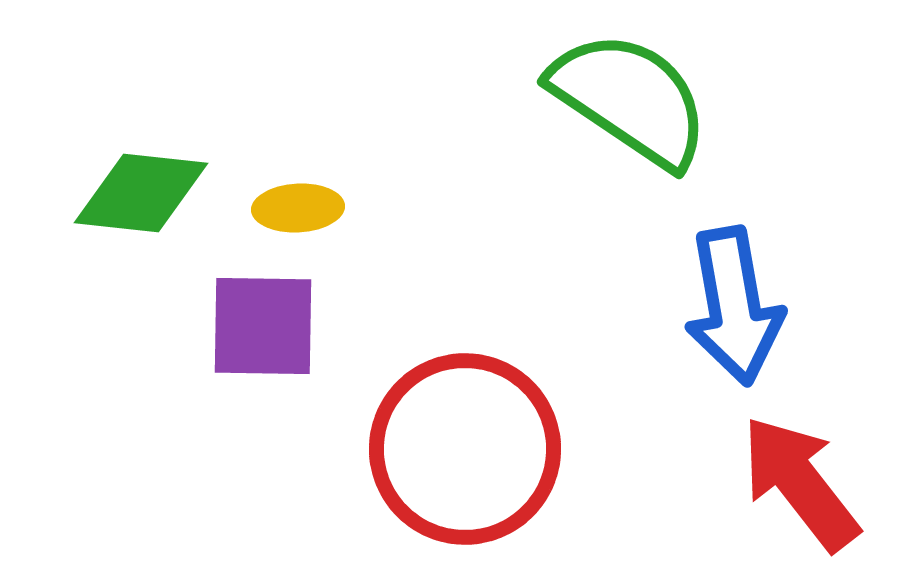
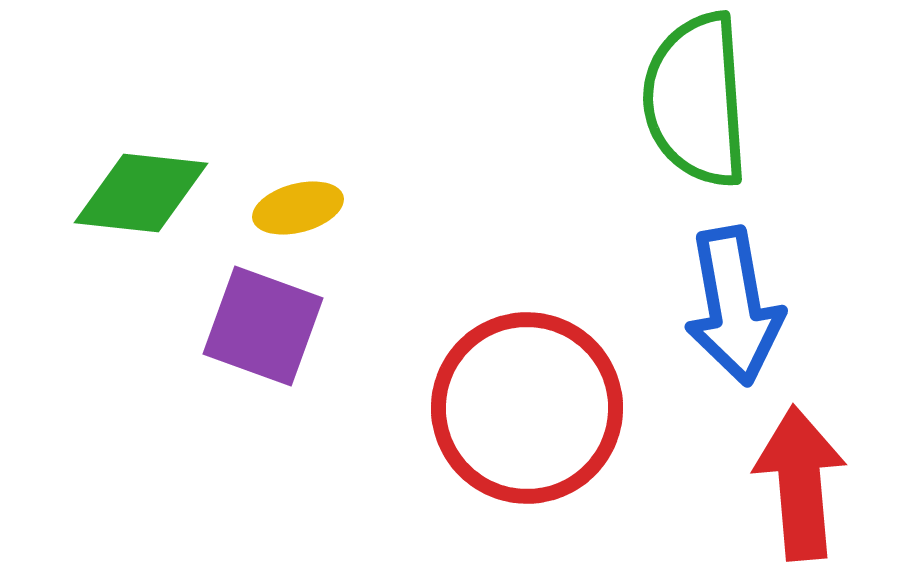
green semicircle: moved 66 px right, 1 px down; rotated 128 degrees counterclockwise
yellow ellipse: rotated 12 degrees counterclockwise
purple square: rotated 19 degrees clockwise
red circle: moved 62 px right, 41 px up
red arrow: rotated 33 degrees clockwise
